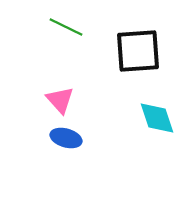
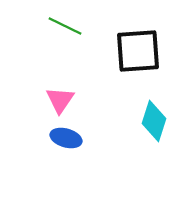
green line: moved 1 px left, 1 px up
pink triangle: rotated 16 degrees clockwise
cyan diamond: moved 3 px left, 3 px down; rotated 36 degrees clockwise
